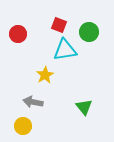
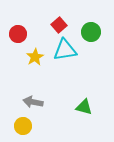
red square: rotated 28 degrees clockwise
green circle: moved 2 px right
yellow star: moved 10 px left, 18 px up
green triangle: rotated 36 degrees counterclockwise
